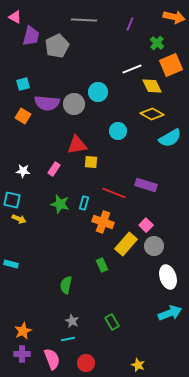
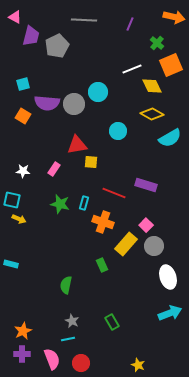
red circle at (86, 363): moved 5 px left
